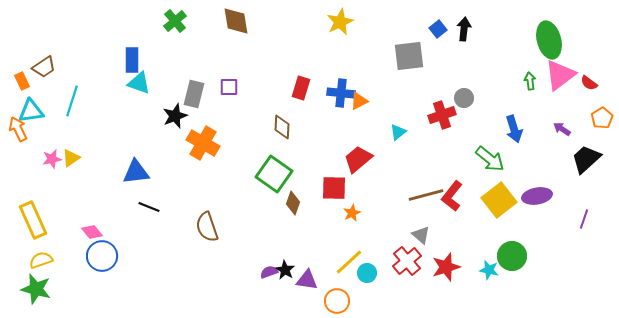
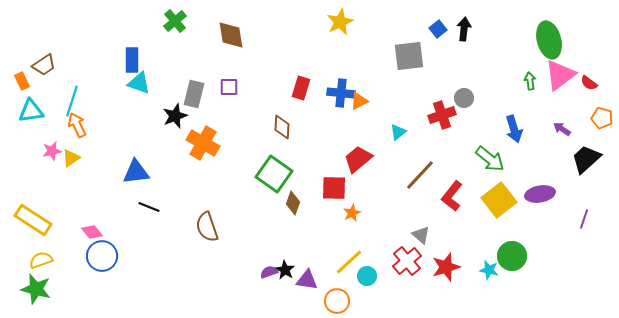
brown diamond at (236, 21): moved 5 px left, 14 px down
brown trapezoid at (44, 67): moved 2 px up
orange pentagon at (602, 118): rotated 25 degrees counterclockwise
orange arrow at (18, 129): moved 59 px right, 4 px up
pink star at (52, 159): moved 8 px up
brown line at (426, 195): moved 6 px left, 20 px up; rotated 32 degrees counterclockwise
purple ellipse at (537, 196): moved 3 px right, 2 px up
yellow rectangle at (33, 220): rotated 33 degrees counterclockwise
cyan circle at (367, 273): moved 3 px down
